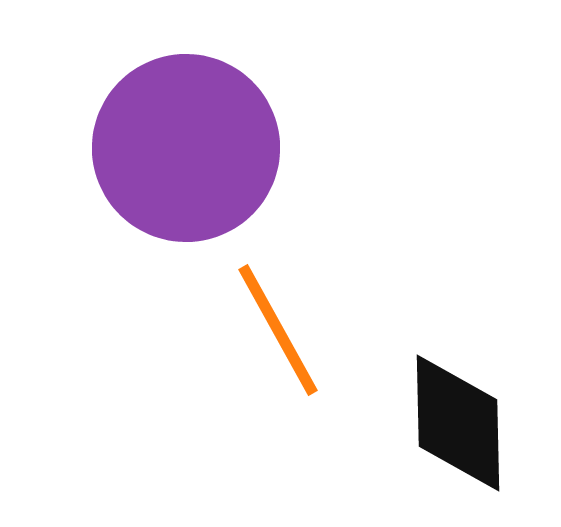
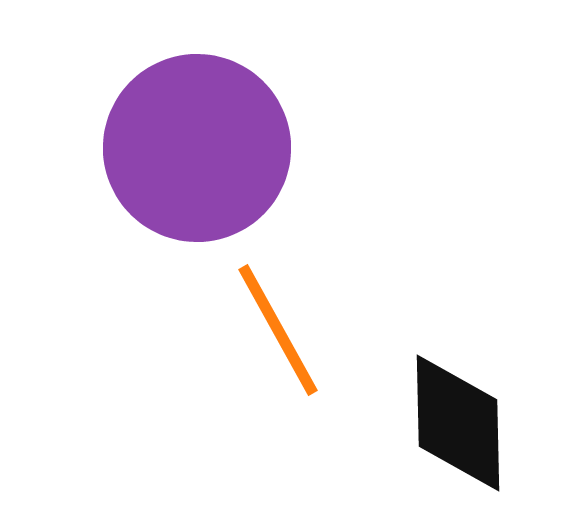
purple circle: moved 11 px right
